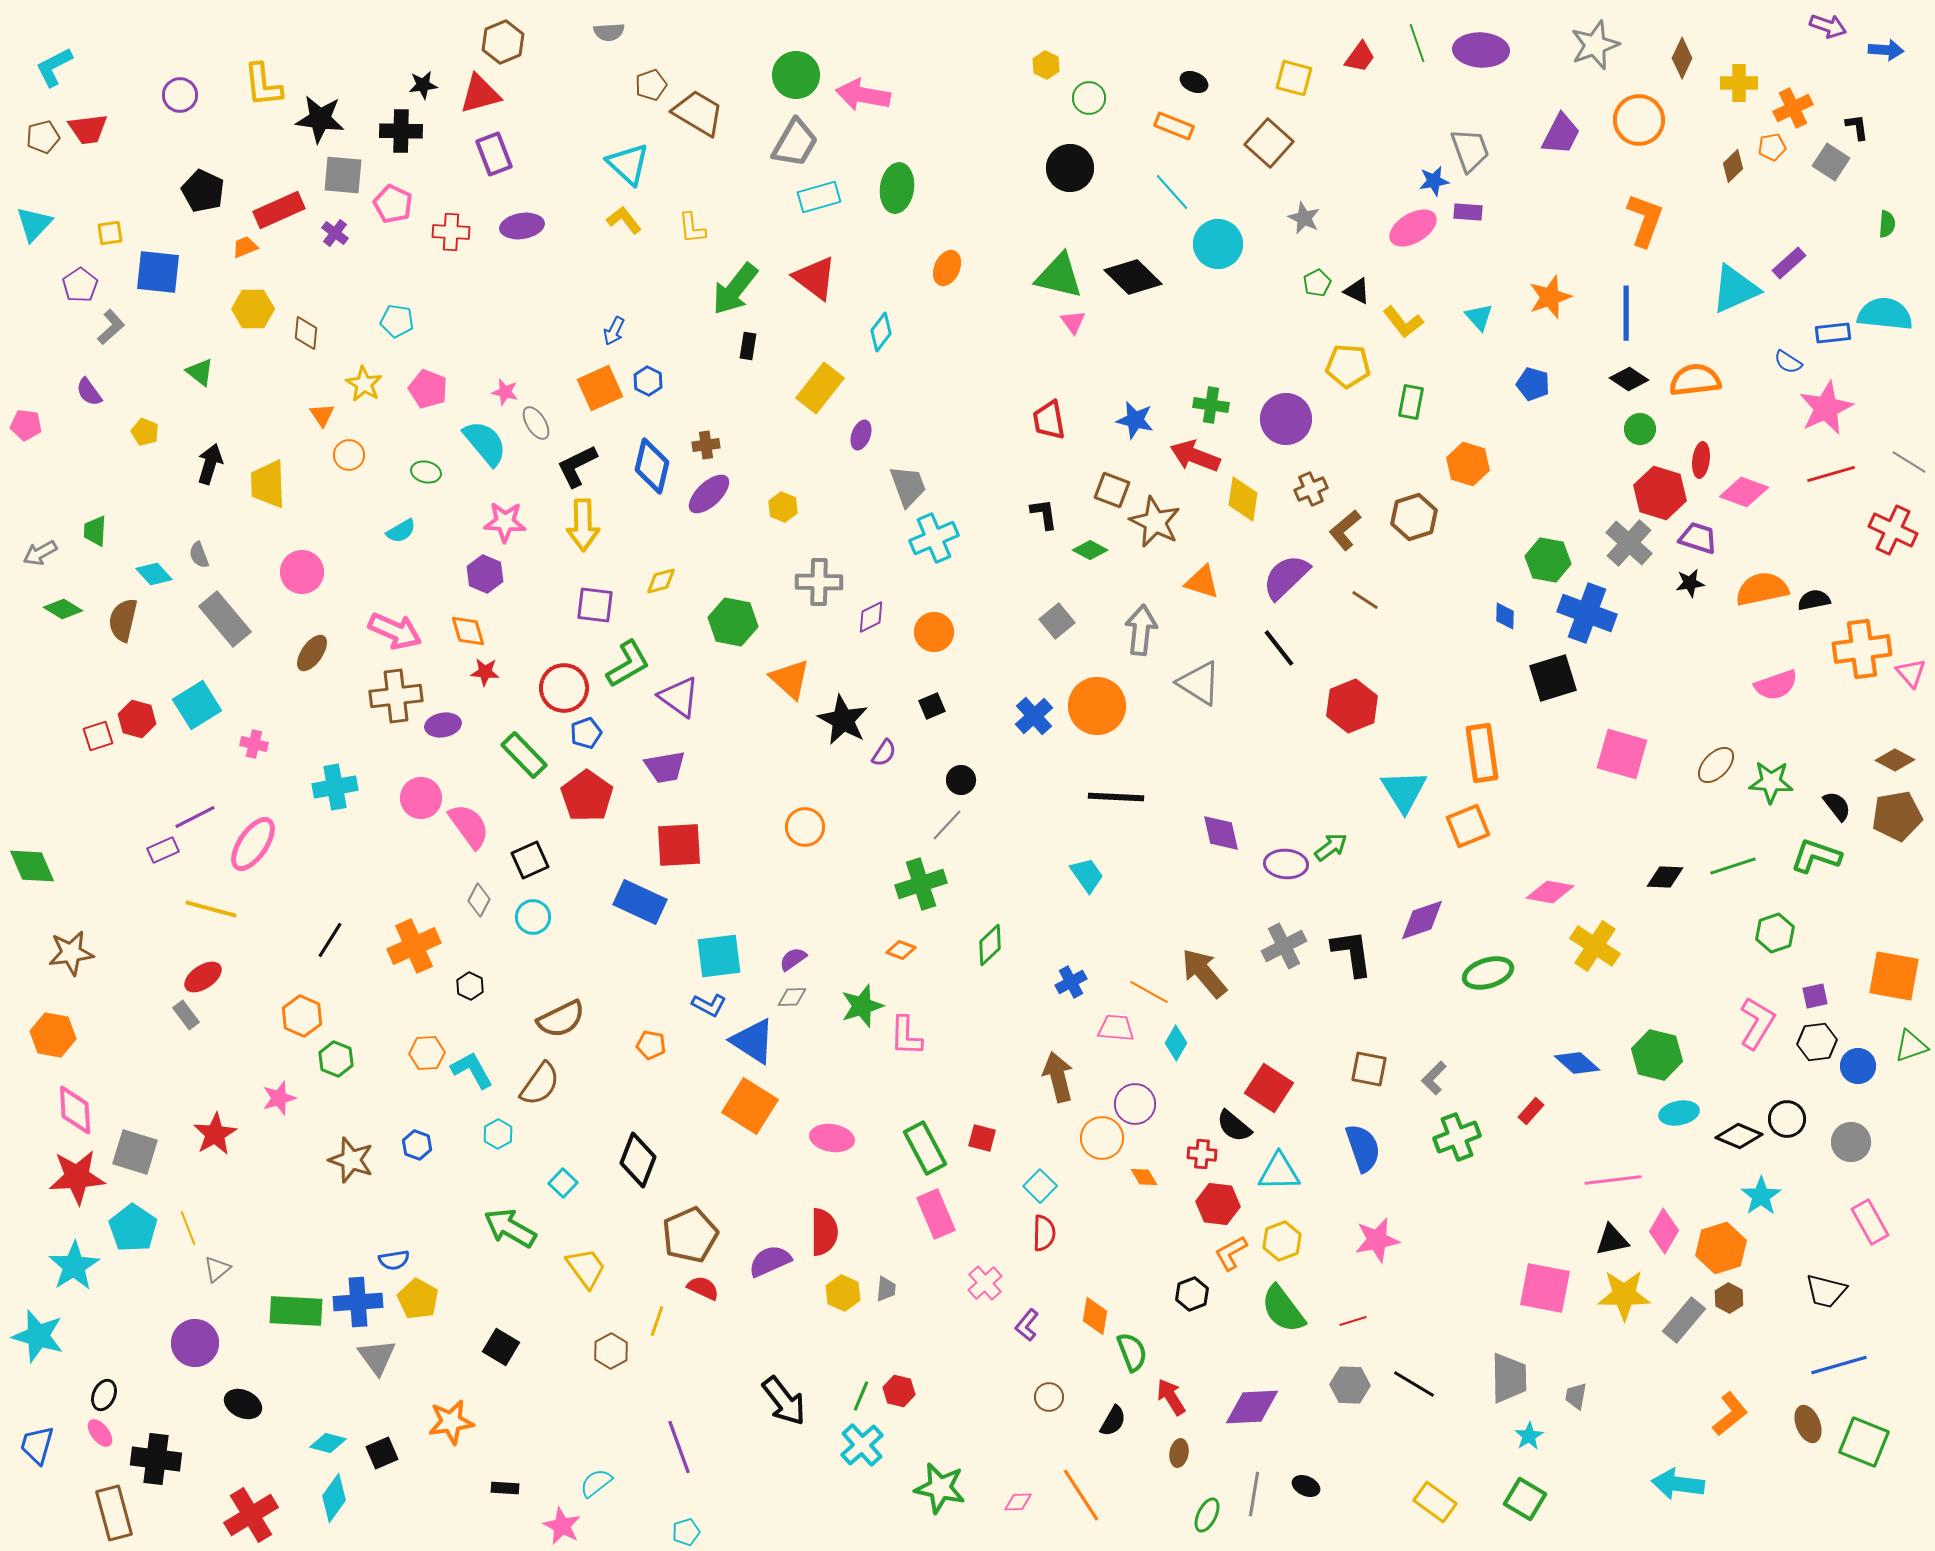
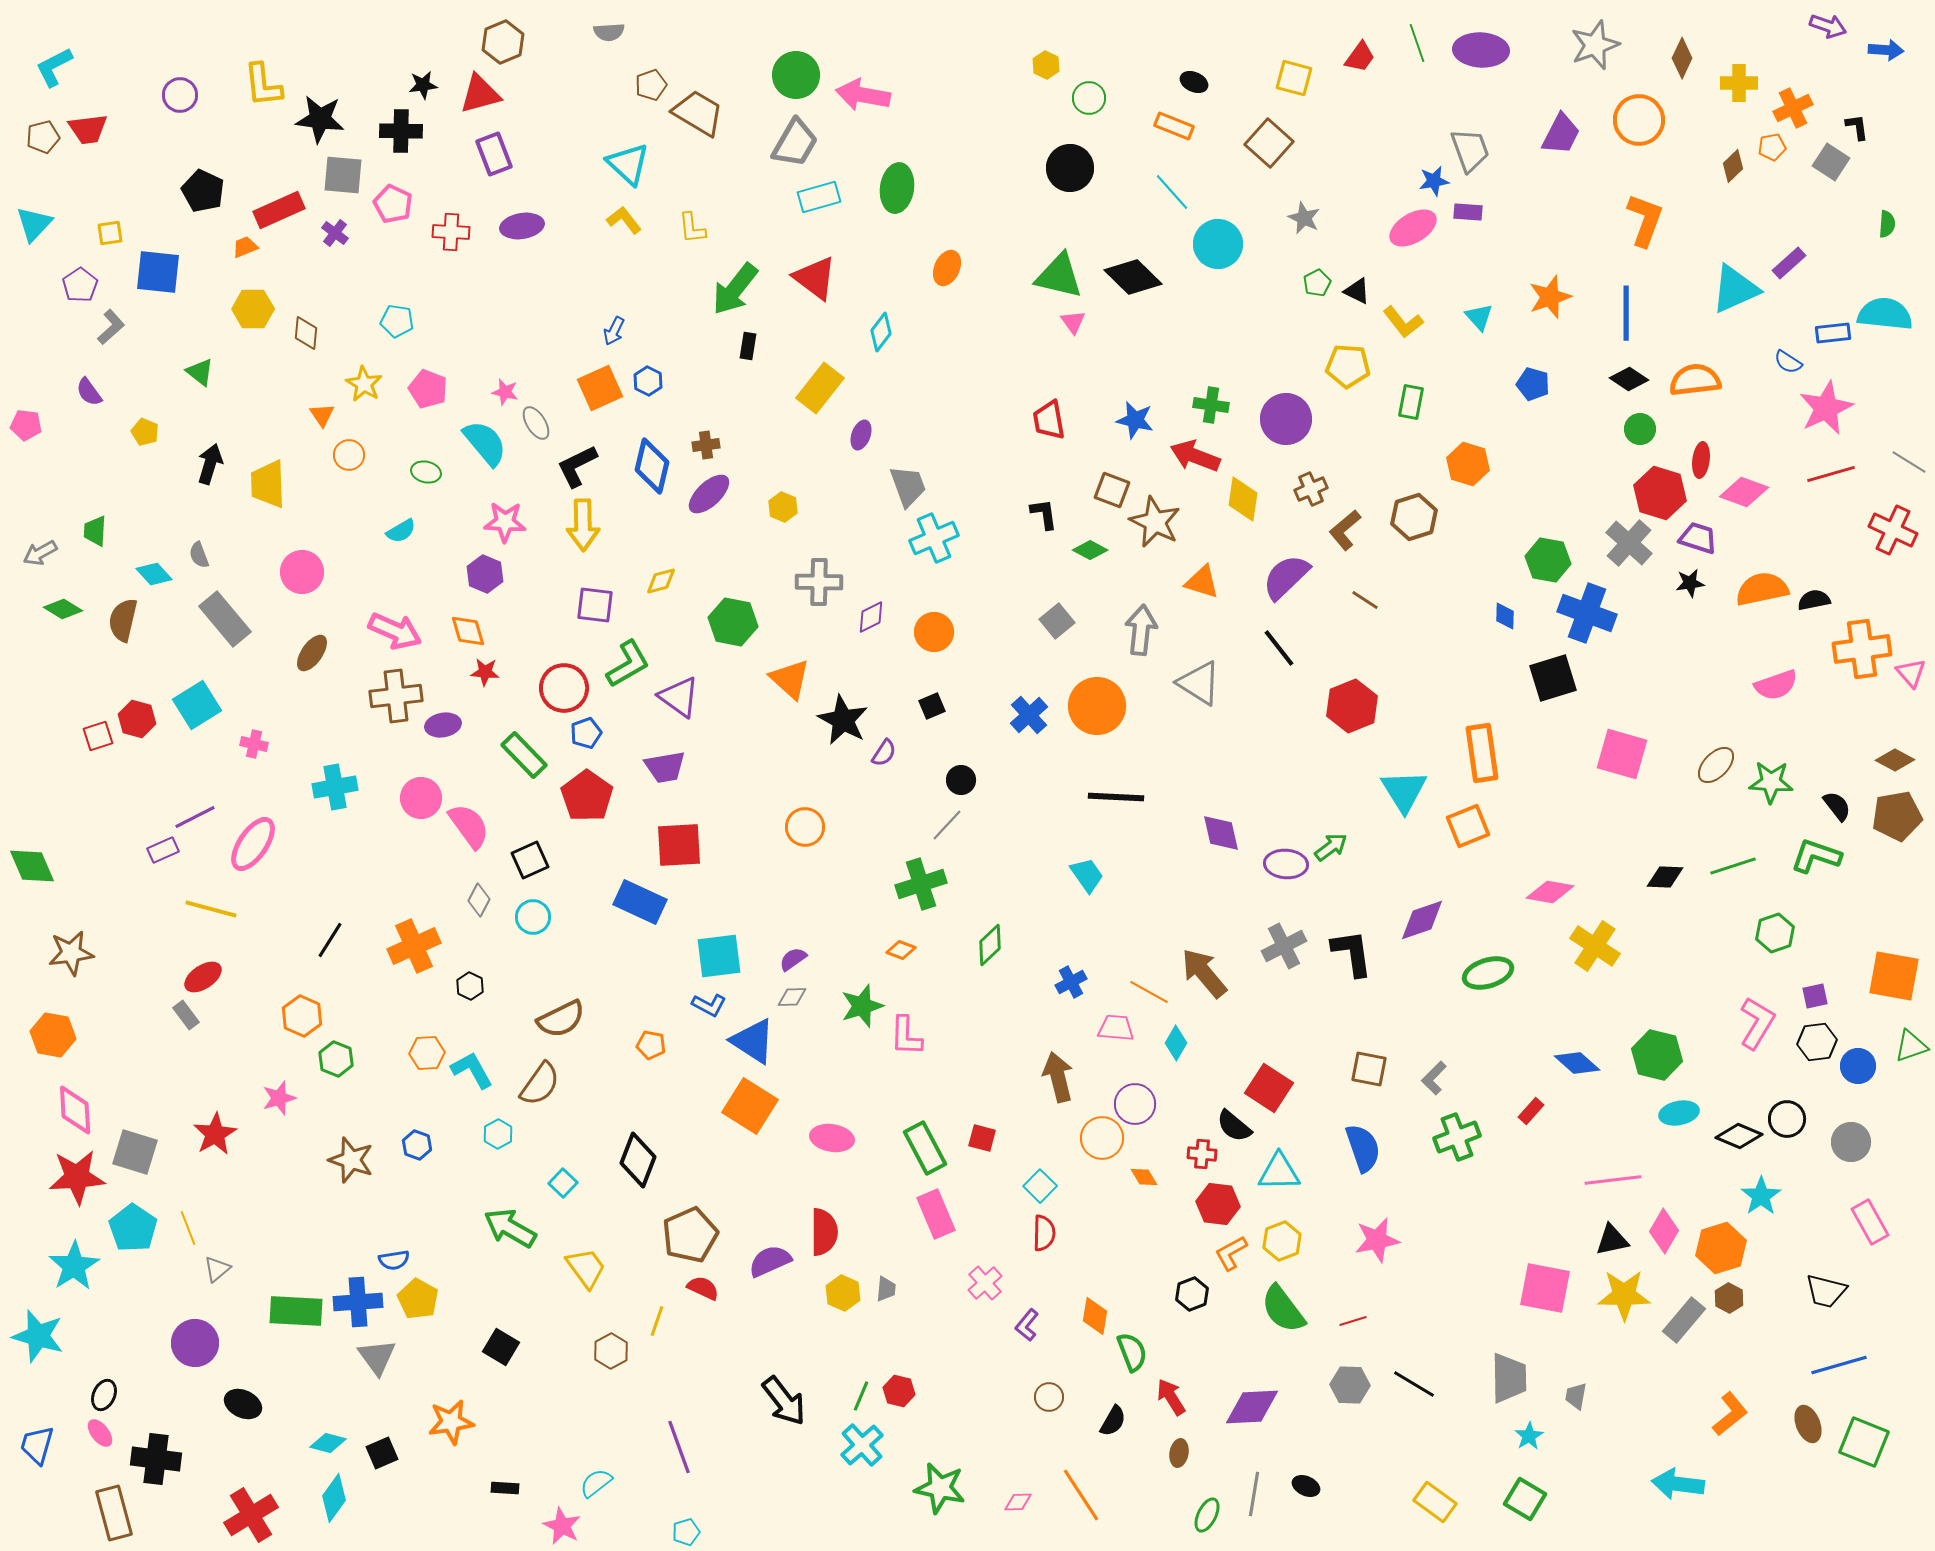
blue cross at (1034, 716): moved 5 px left, 1 px up
